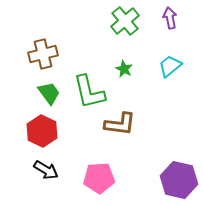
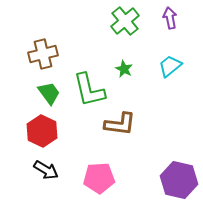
green L-shape: moved 2 px up
